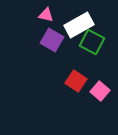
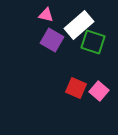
white rectangle: rotated 12 degrees counterclockwise
green square: moved 1 px right; rotated 10 degrees counterclockwise
red square: moved 7 px down; rotated 10 degrees counterclockwise
pink square: moved 1 px left
